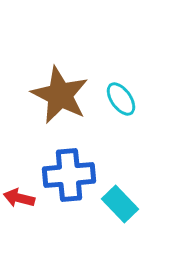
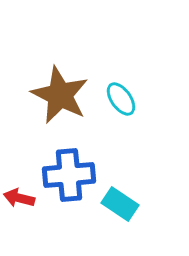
cyan rectangle: rotated 12 degrees counterclockwise
